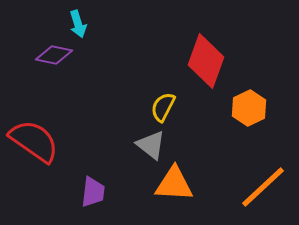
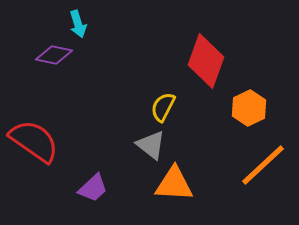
orange line: moved 22 px up
purple trapezoid: moved 4 px up; rotated 40 degrees clockwise
